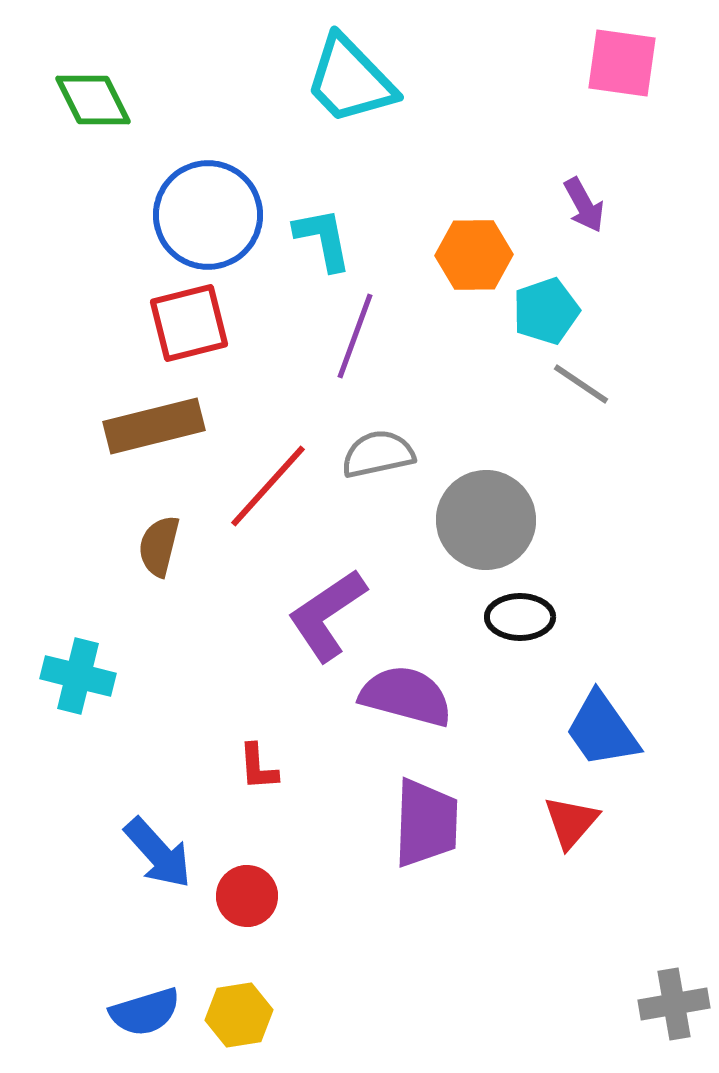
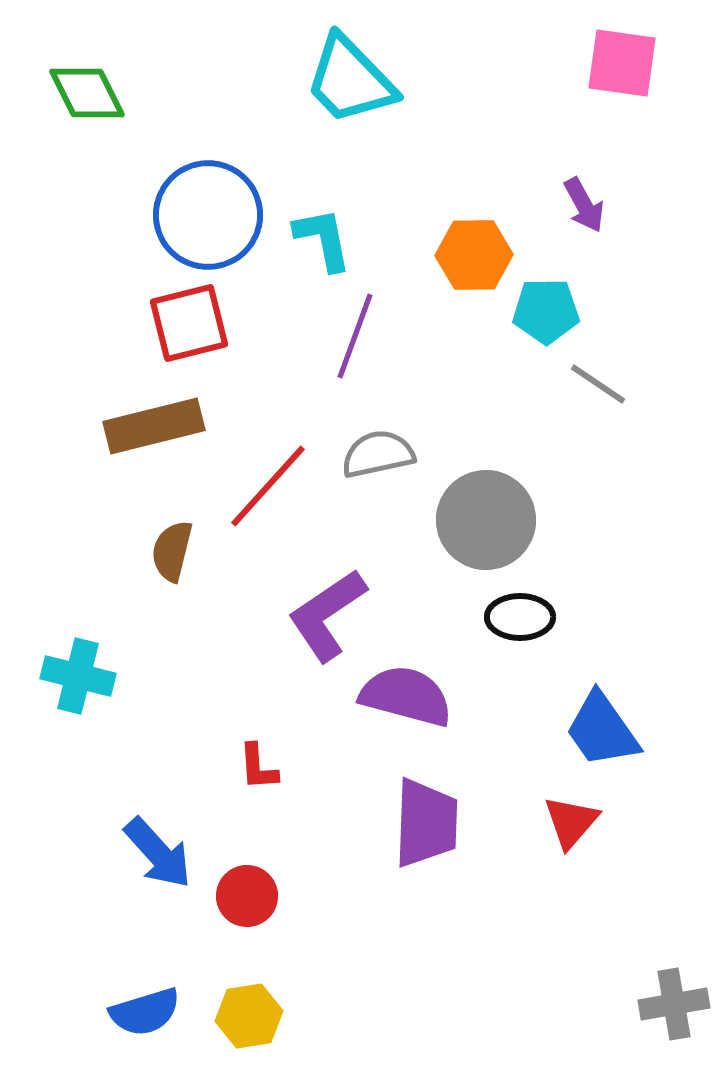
green diamond: moved 6 px left, 7 px up
cyan pentagon: rotated 18 degrees clockwise
gray line: moved 17 px right
brown semicircle: moved 13 px right, 5 px down
yellow hexagon: moved 10 px right, 1 px down
